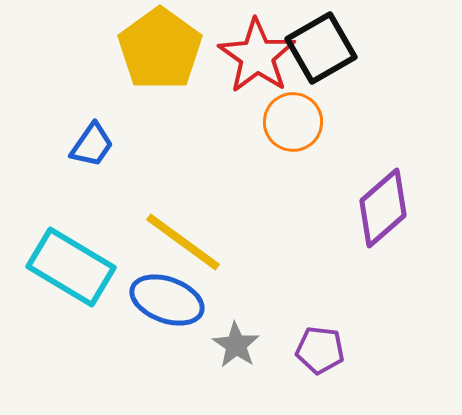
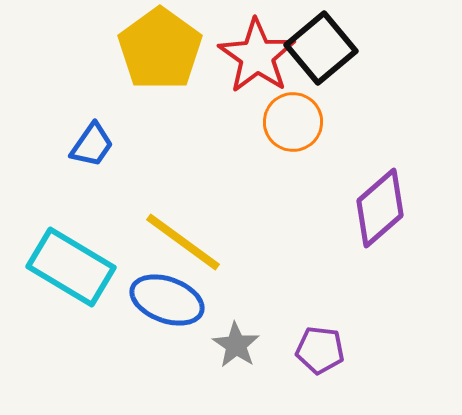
black square: rotated 10 degrees counterclockwise
purple diamond: moved 3 px left
